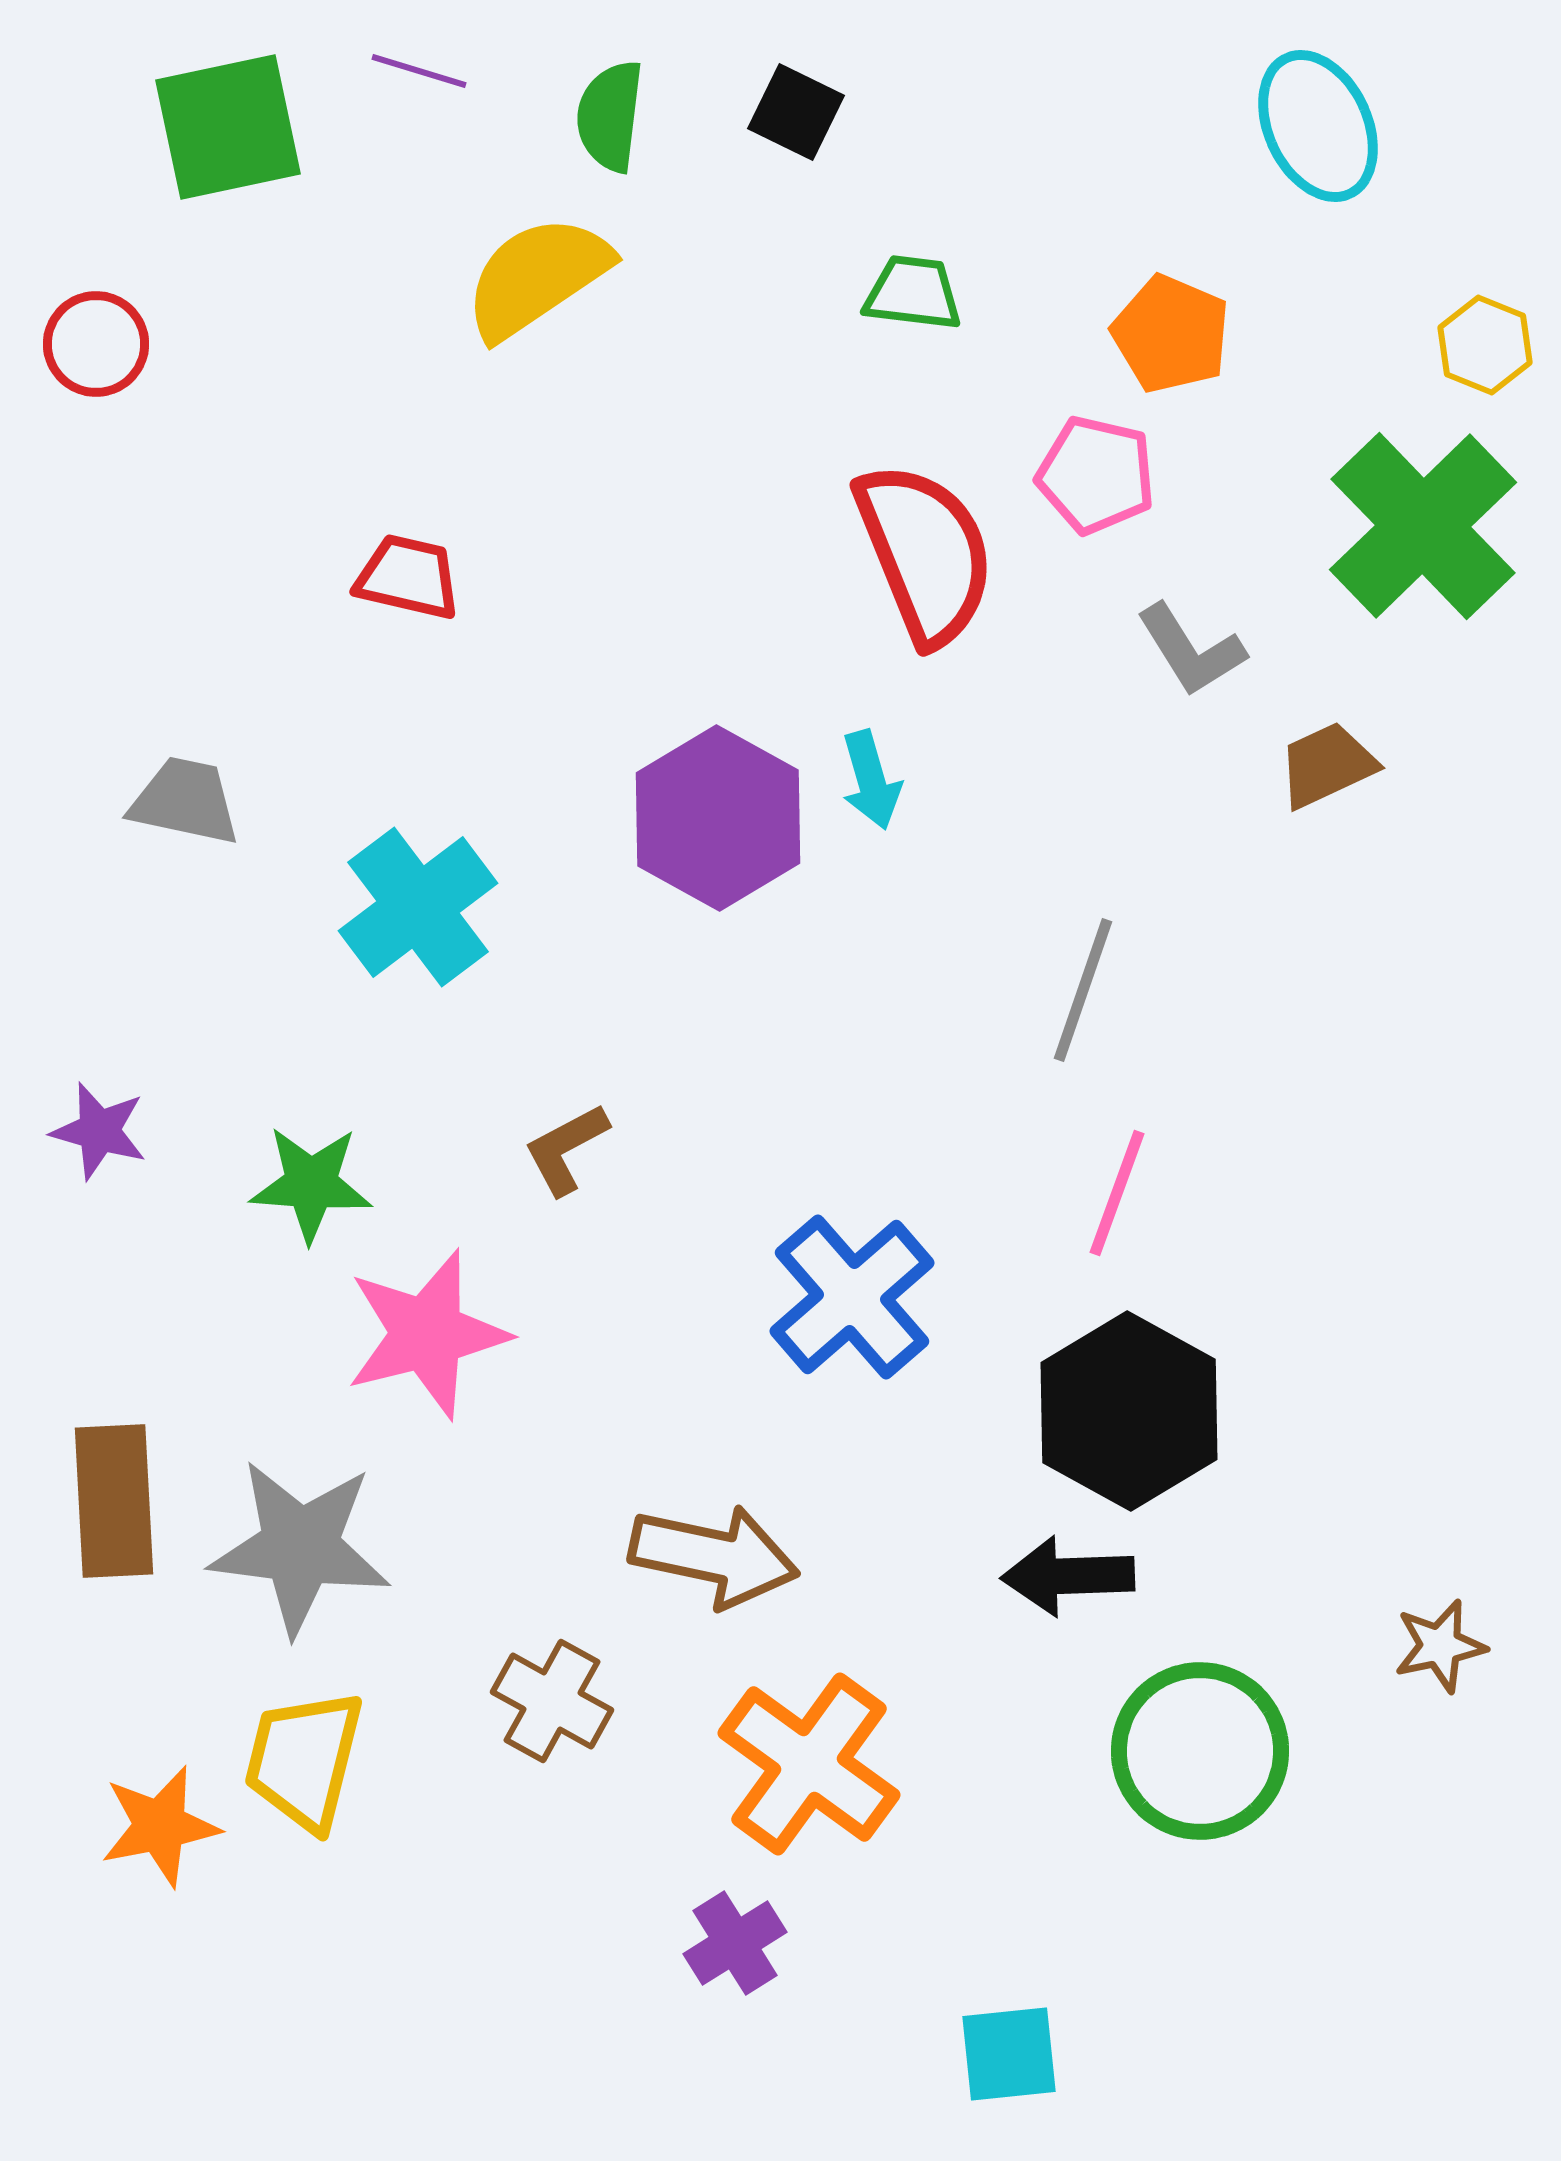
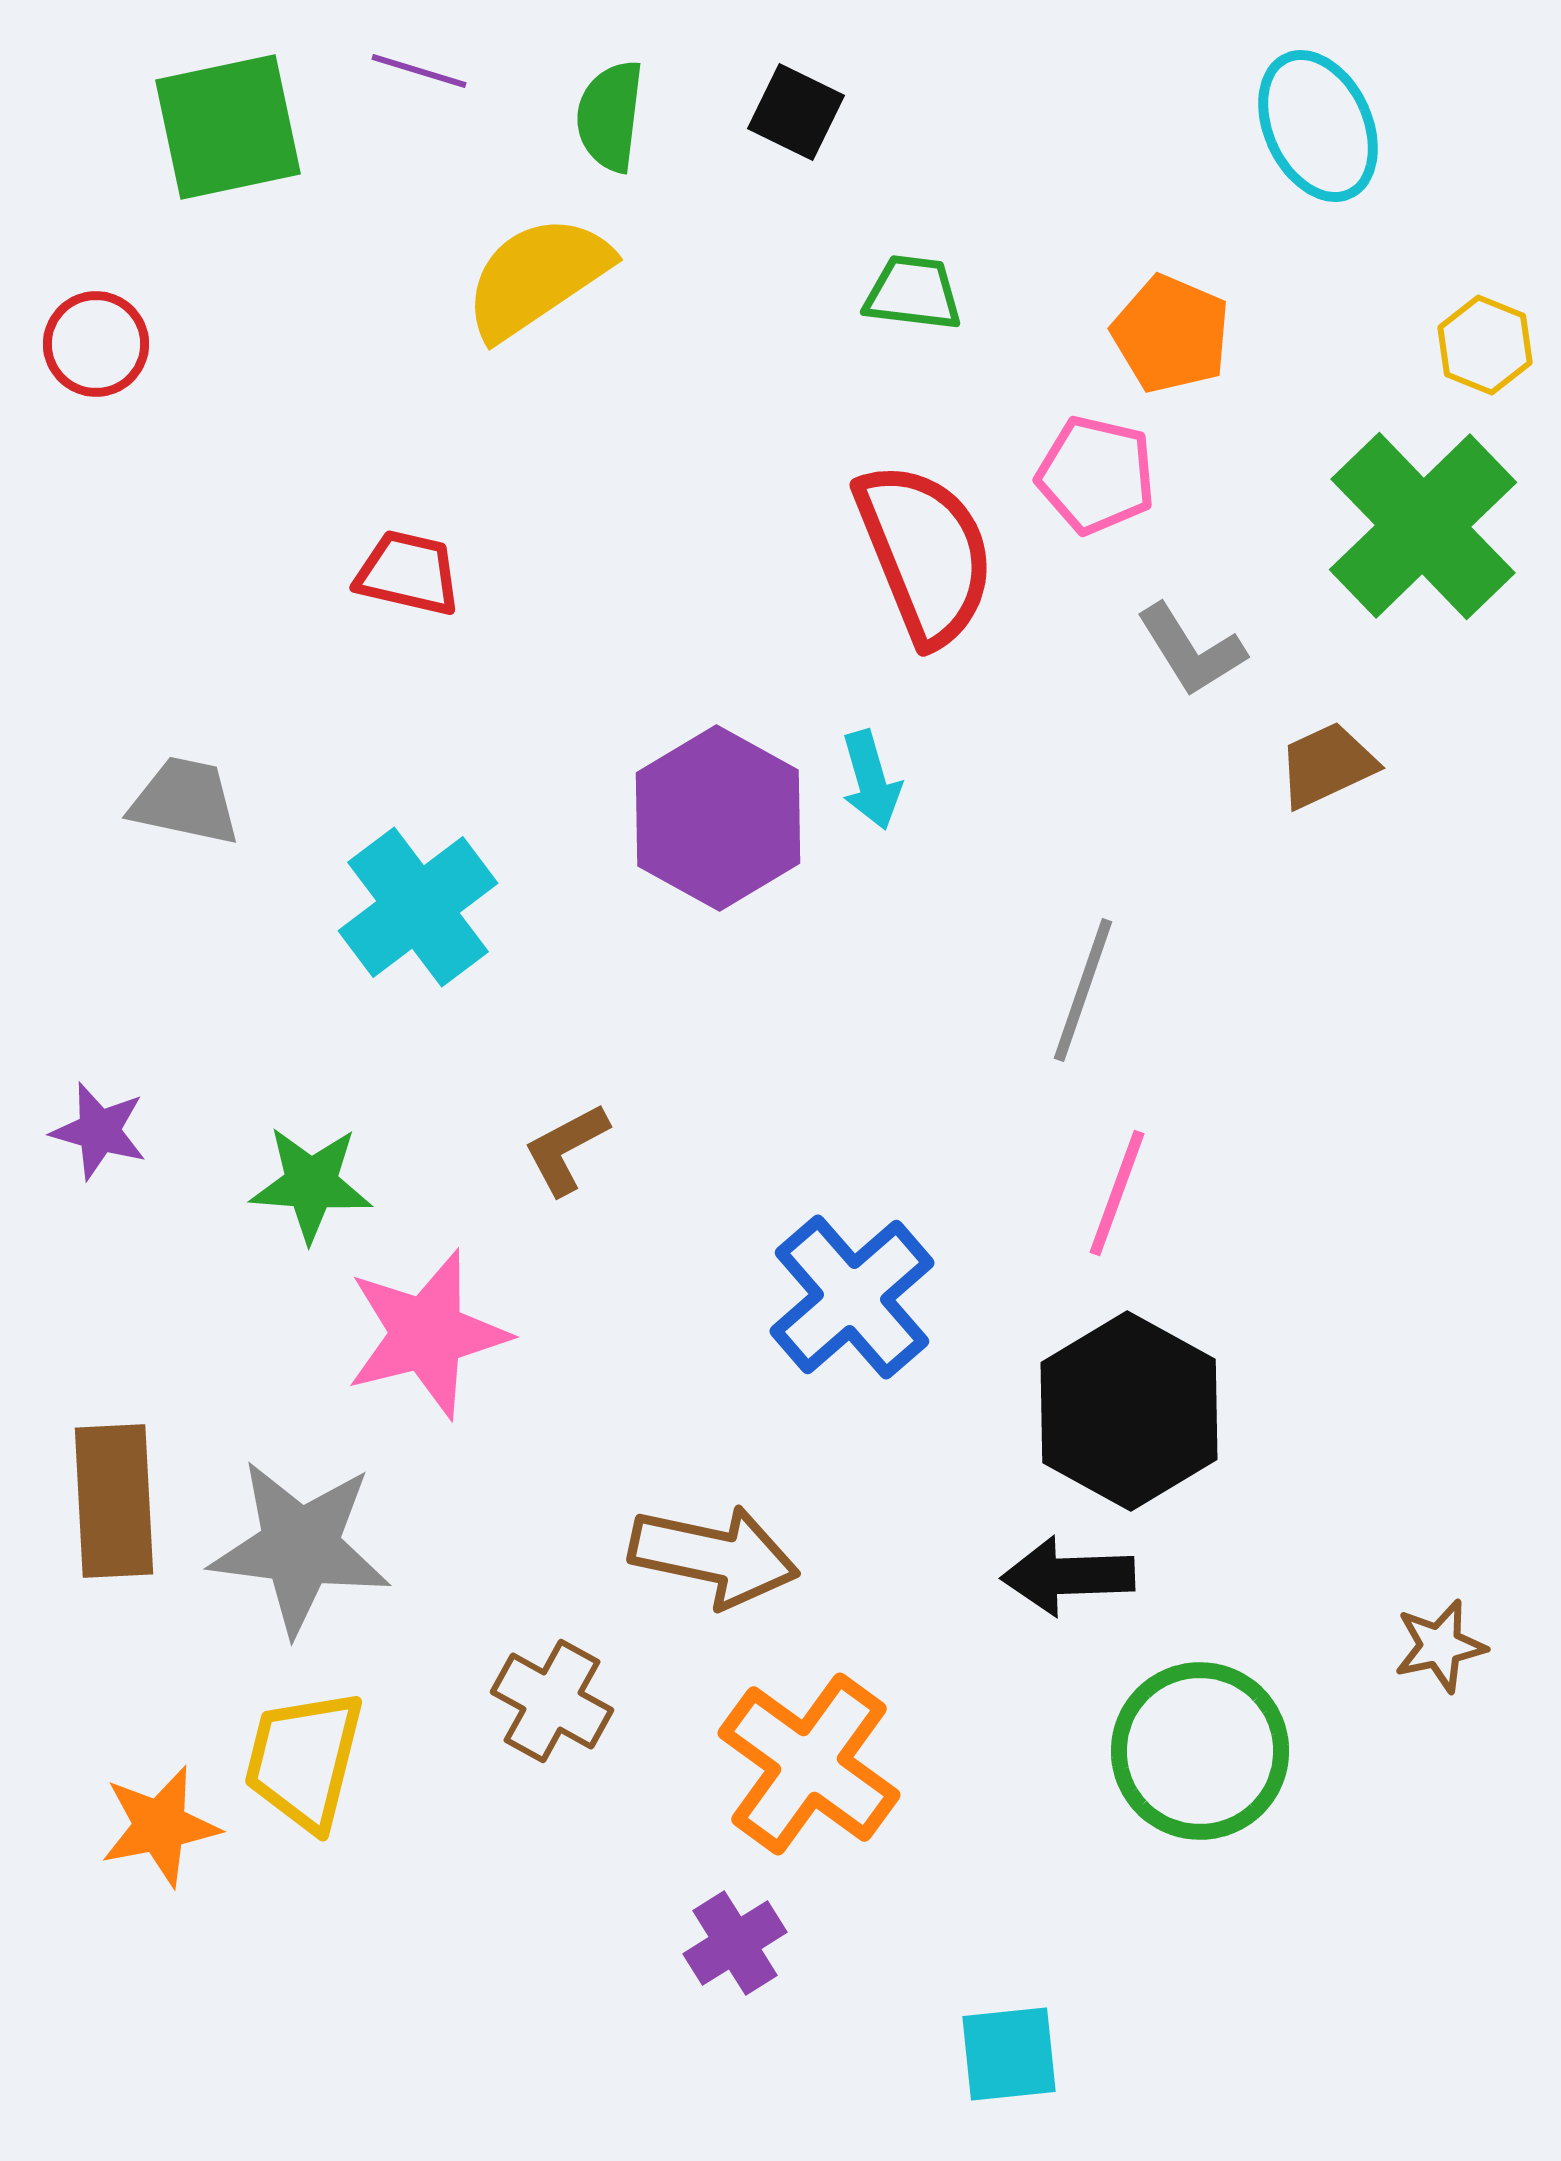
red trapezoid: moved 4 px up
